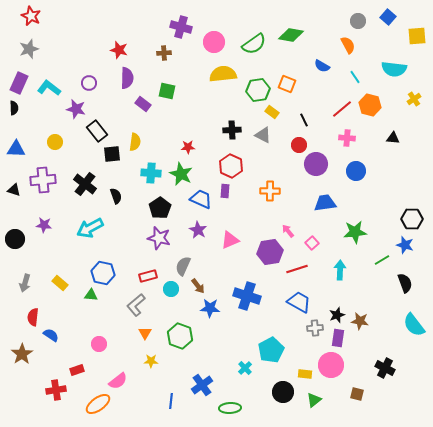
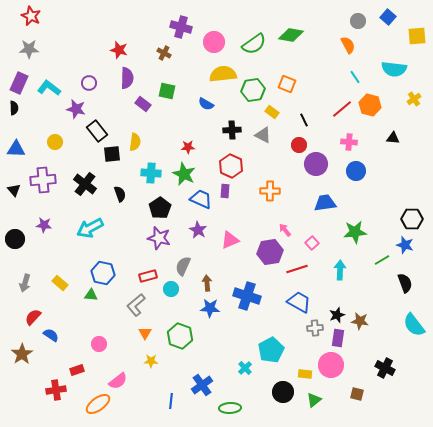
gray star at (29, 49): rotated 18 degrees clockwise
brown cross at (164, 53): rotated 32 degrees clockwise
blue semicircle at (322, 66): moved 116 px left, 38 px down
green hexagon at (258, 90): moved 5 px left
pink cross at (347, 138): moved 2 px right, 4 px down
green star at (181, 174): moved 3 px right
black triangle at (14, 190): rotated 32 degrees clockwise
black semicircle at (116, 196): moved 4 px right, 2 px up
pink arrow at (288, 231): moved 3 px left, 1 px up
brown arrow at (198, 286): moved 9 px right, 3 px up; rotated 147 degrees counterclockwise
red semicircle at (33, 317): rotated 36 degrees clockwise
